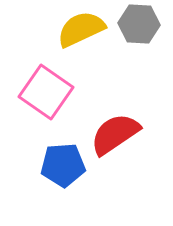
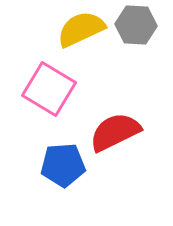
gray hexagon: moved 3 px left, 1 px down
pink square: moved 3 px right, 3 px up; rotated 4 degrees counterclockwise
red semicircle: moved 2 px up; rotated 8 degrees clockwise
